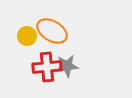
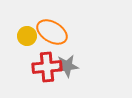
orange ellipse: moved 1 px down
